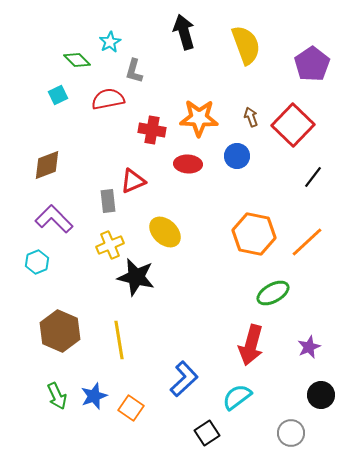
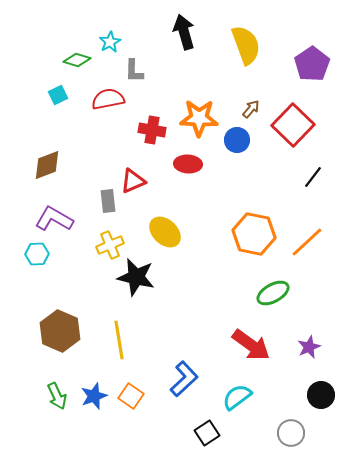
green diamond: rotated 28 degrees counterclockwise
gray L-shape: rotated 15 degrees counterclockwise
brown arrow: moved 8 px up; rotated 60 degrees clockwise
blue circle: moved 16 px up
purple L-shape: rotated 15 degrees counterclockwise
cyan hexagon: moved 8 px up; rotated 20 degrees clockwise
red arrow: rotated 69 degrees counterclockwise
orange square: moved 12 px up
